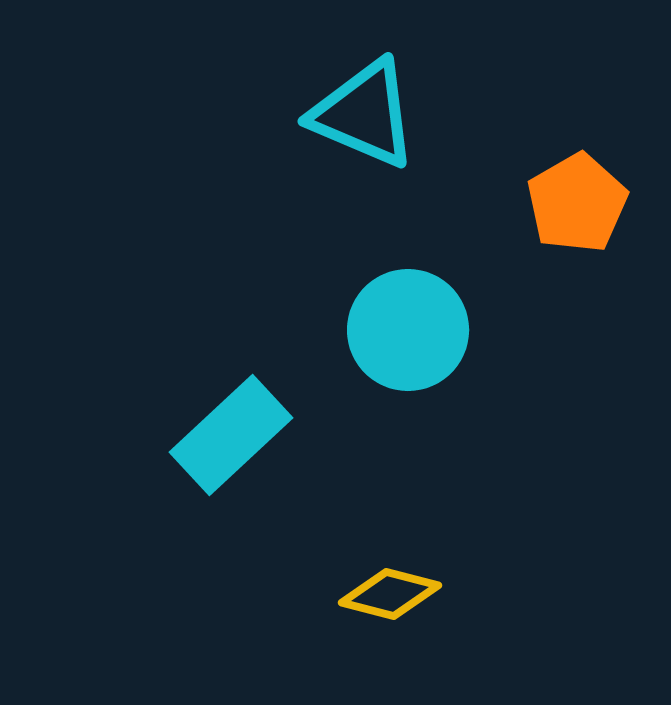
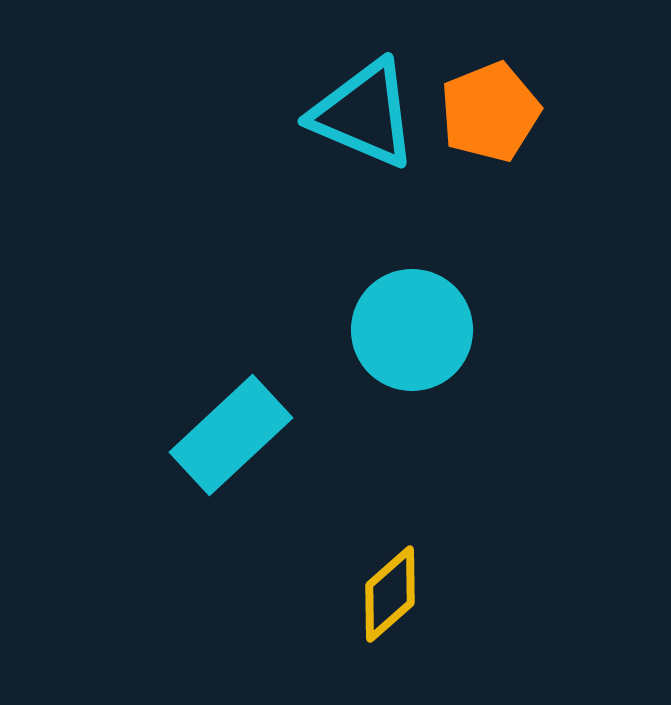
orange pentagon: moved 87 px left, 91 px up; rotated 8 degrees clockwise
cyan circle: moved 4 px right
yellow diamond: rotated 56 degrees counterclockwise
